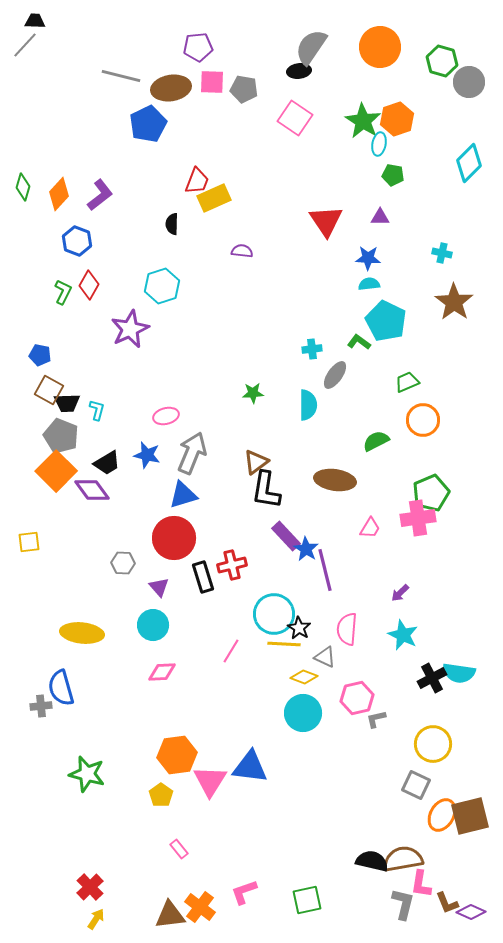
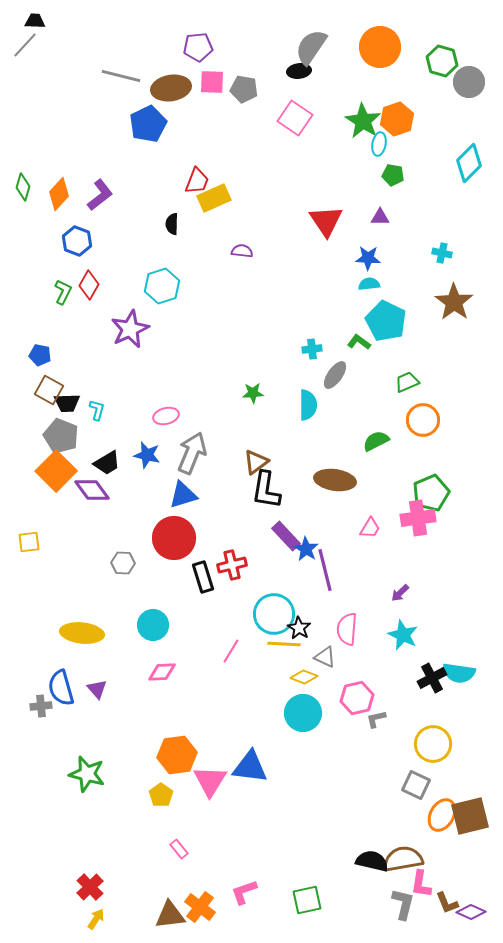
purple triangle at (159, 587): moved 62 px left, 102 px down
